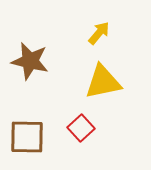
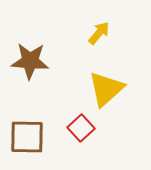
brown star: rotated 9 degrees counterclockwise
yellow triangle: moved 3 px right, 7 px down; rotated 30 degrees counterclockwise
